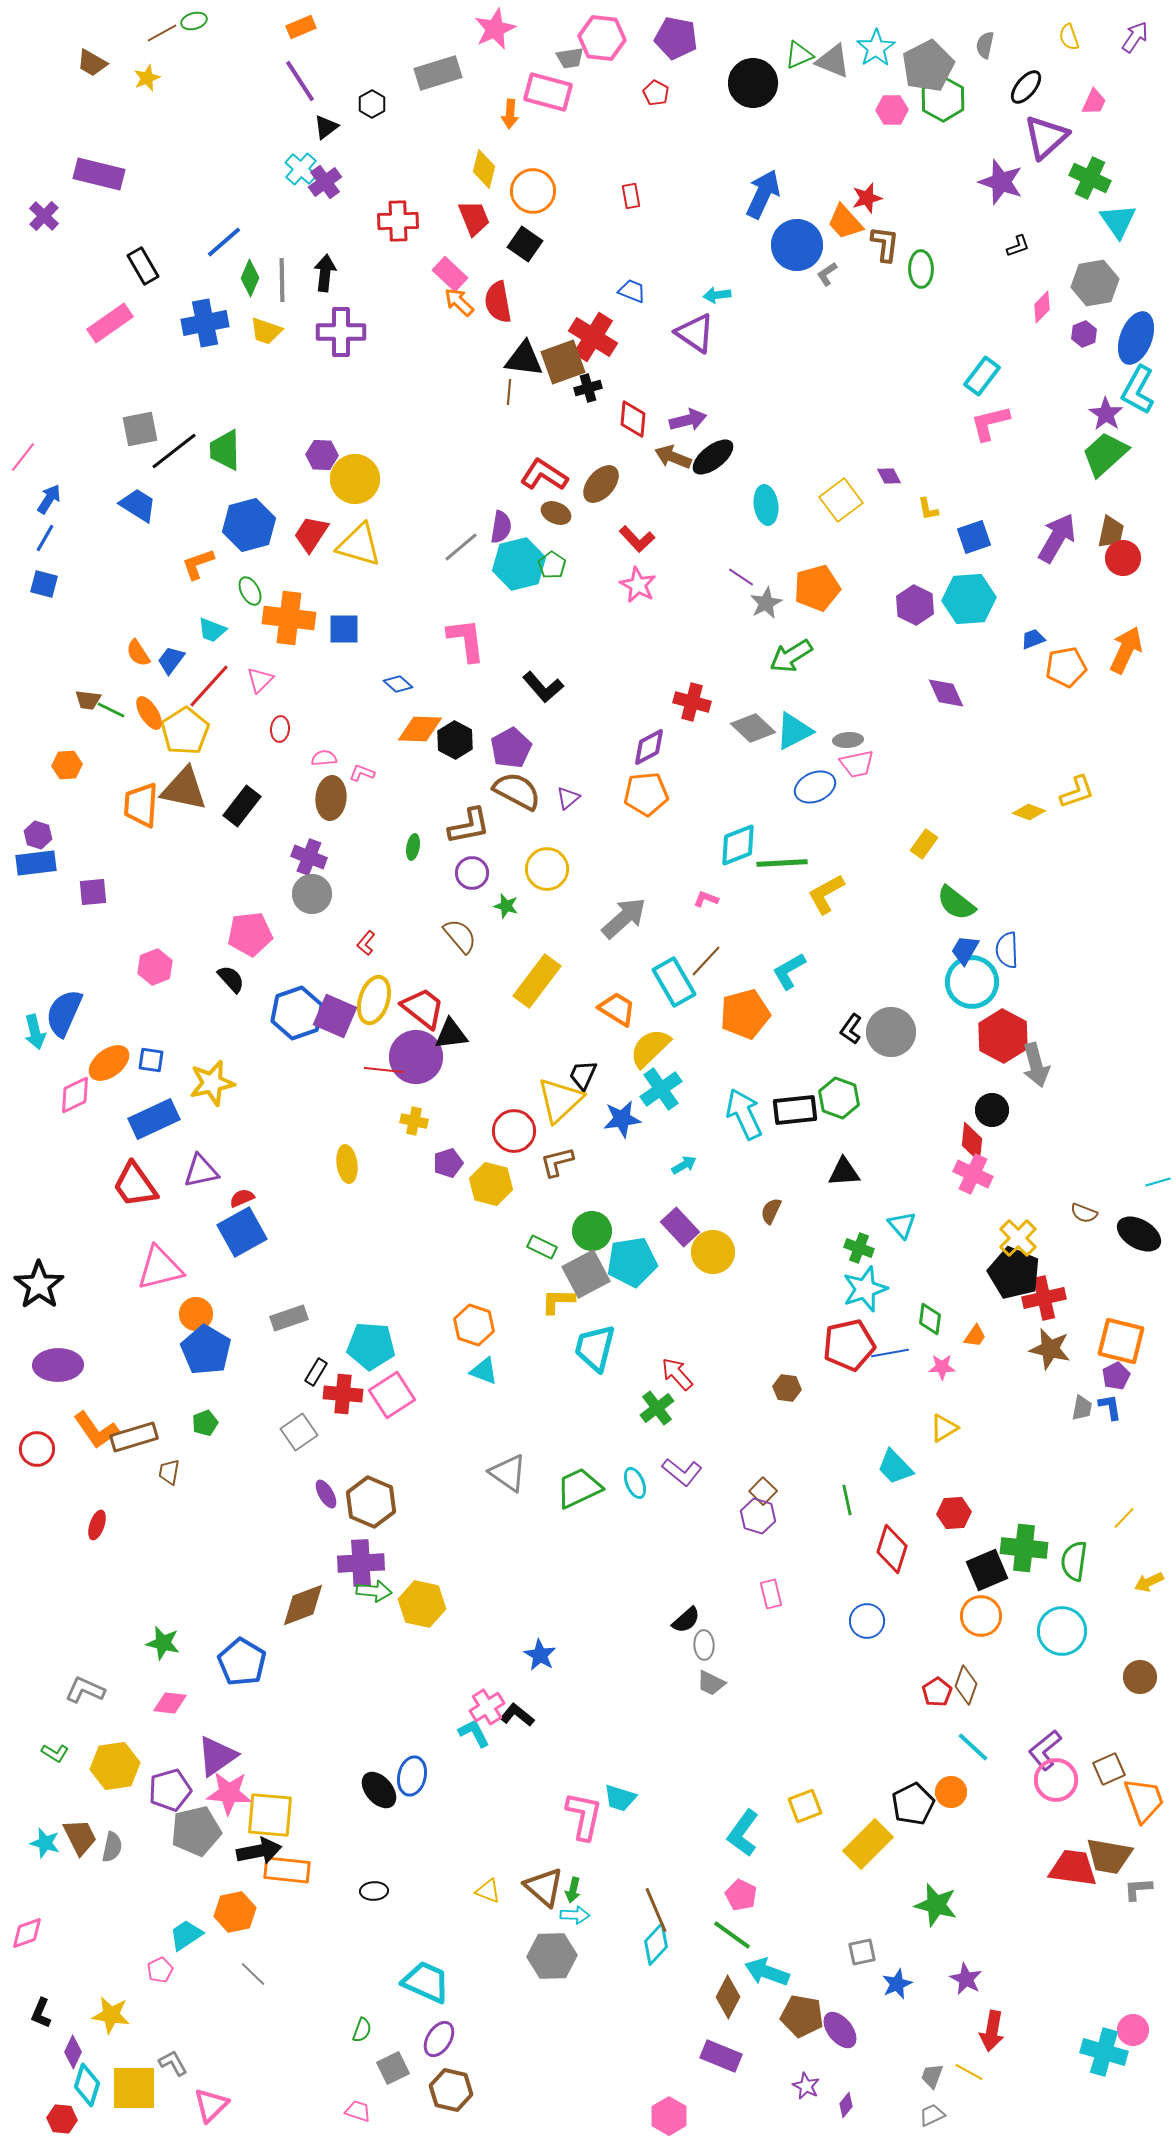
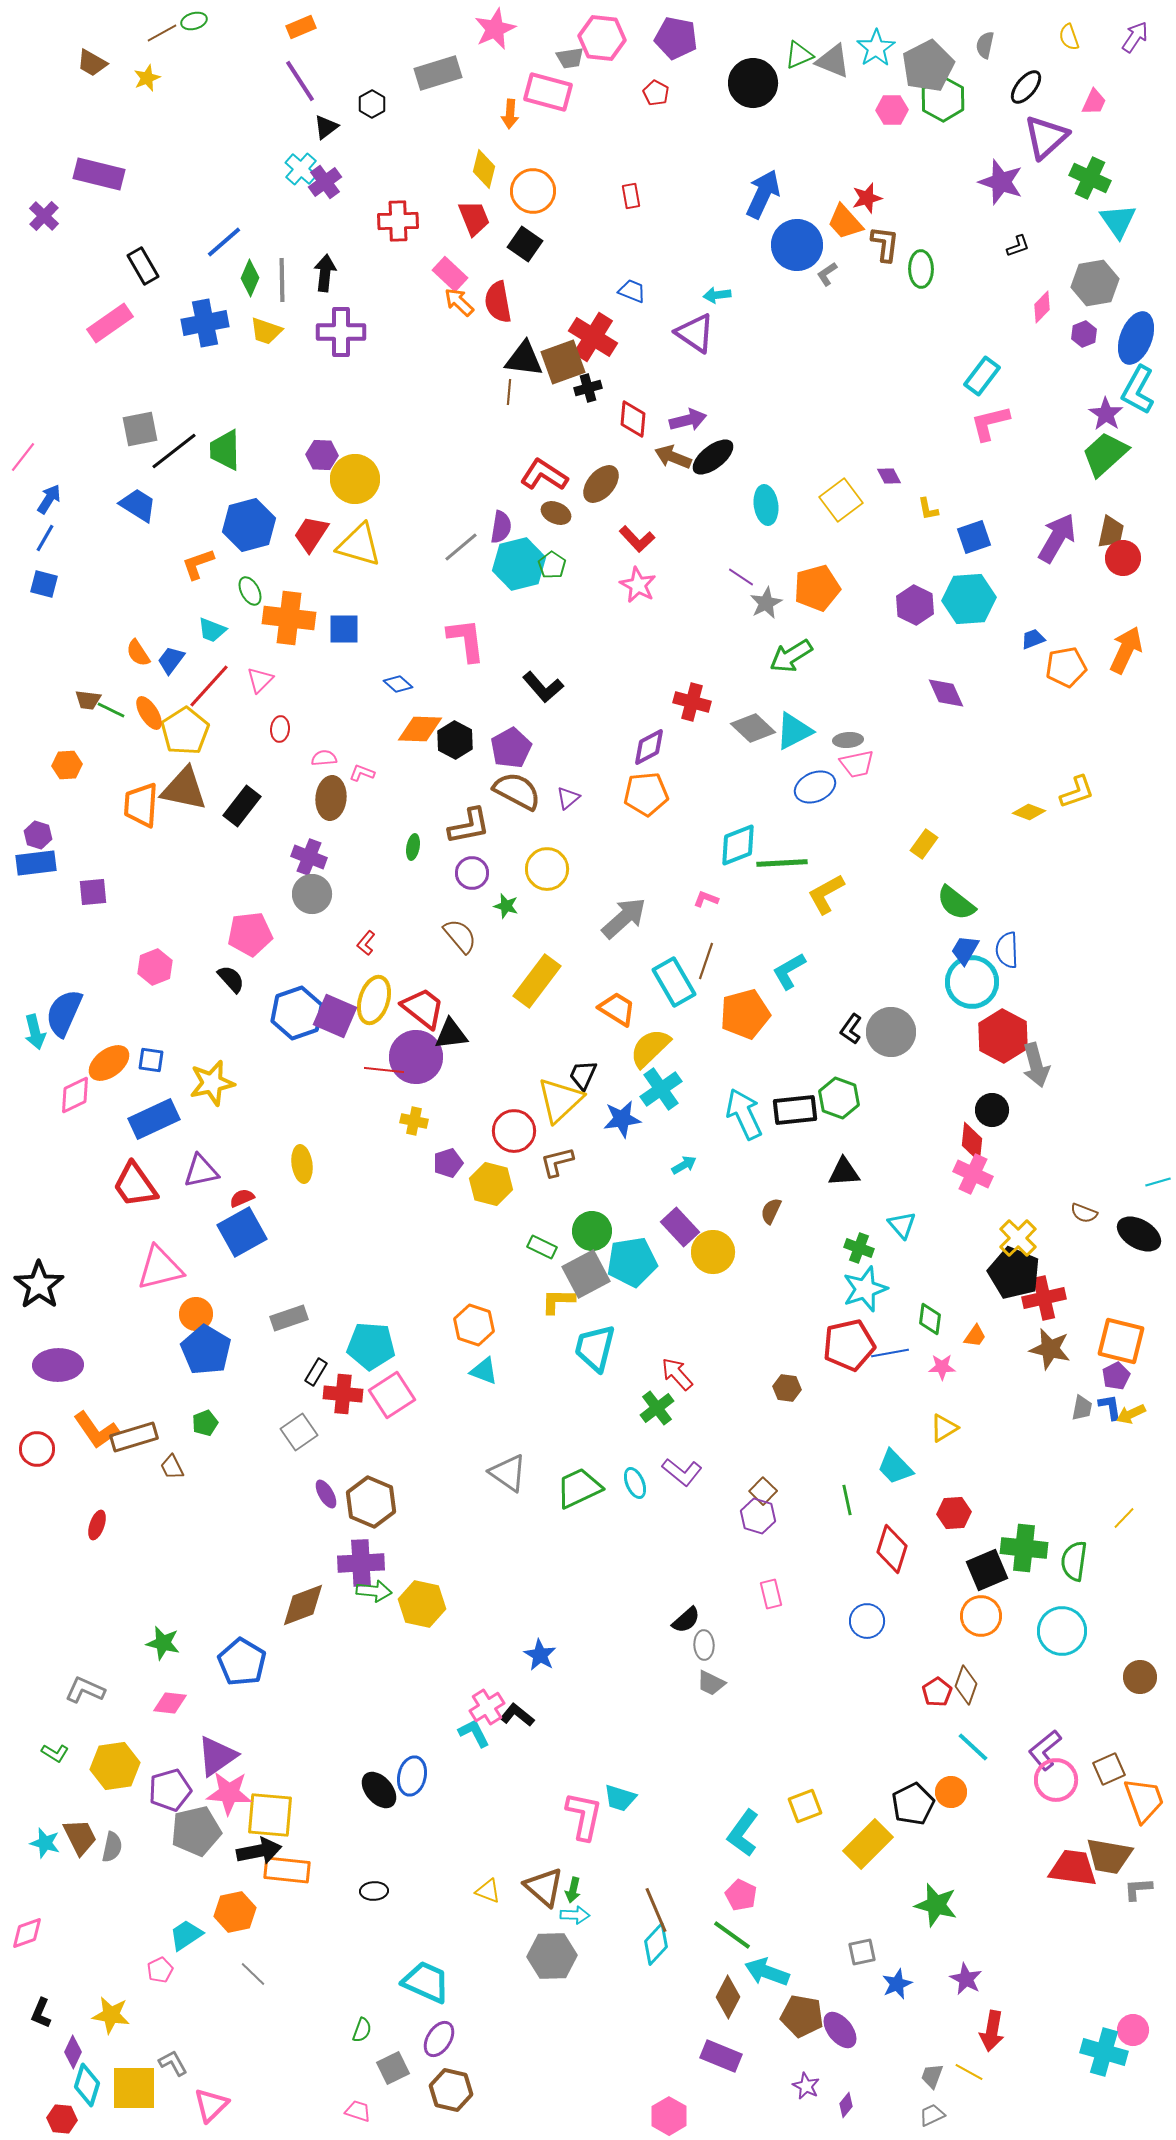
brown line at (706, 961): rotated 24 degrees counterclockwise
yellow ellipse at (347, 1164): moved 45 px left
brown trapezoid at (169, 1472): moved 3 px right, 5 px up; rotated 36 degrees counterclockwise
yellow arrow at (1149, 1582): moved 18 px left, 168 px up
